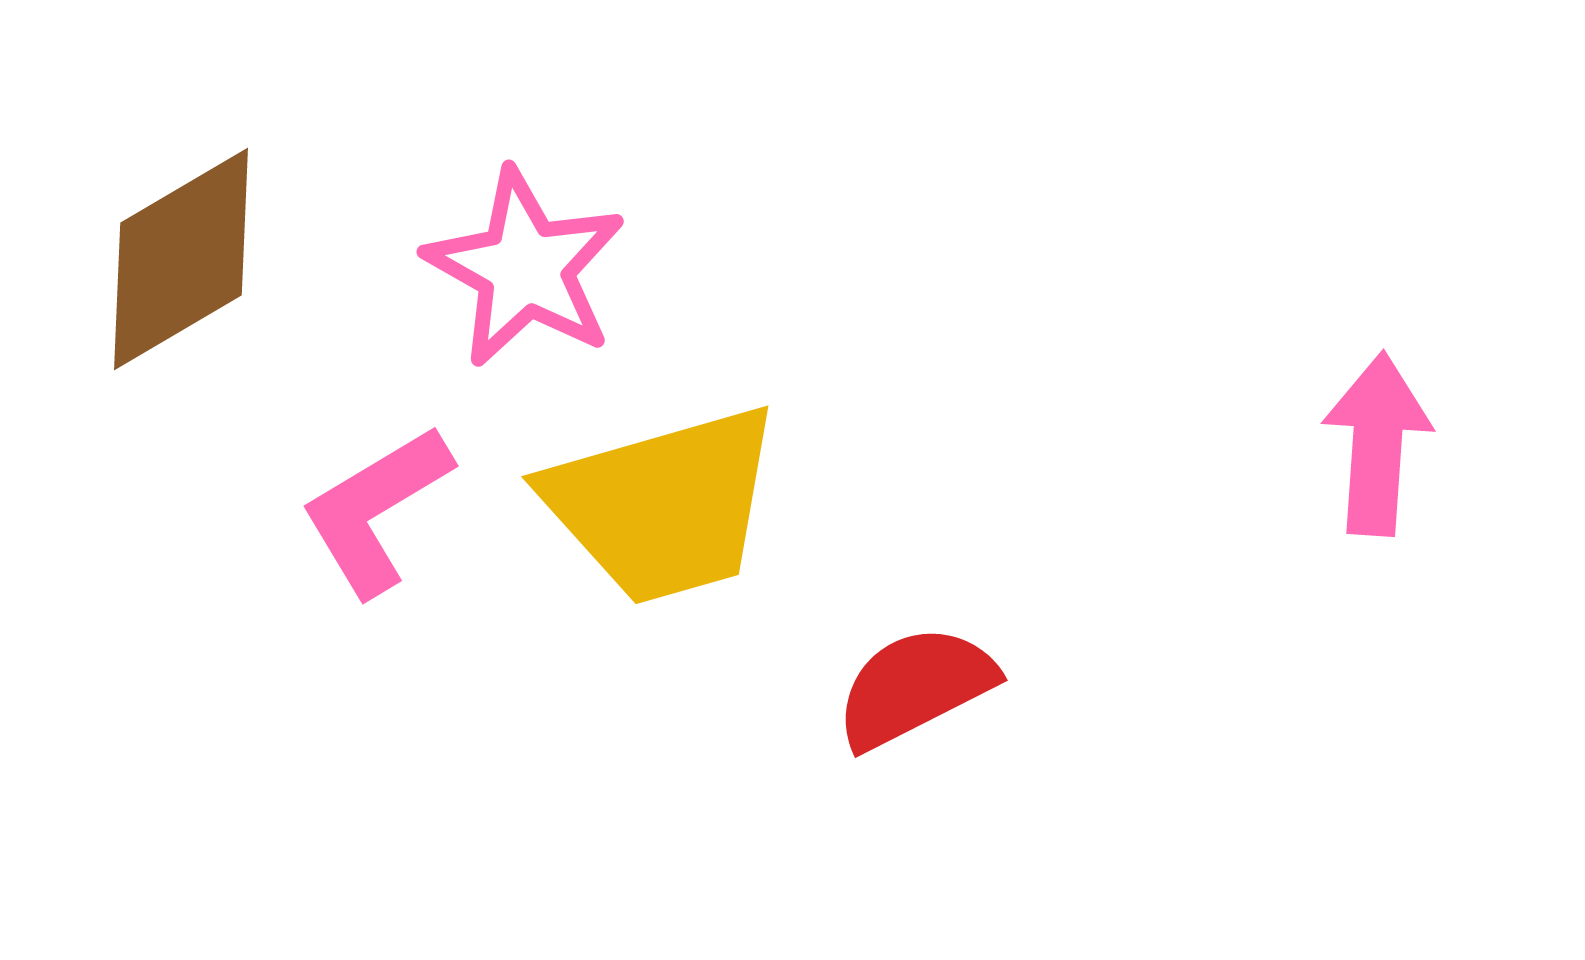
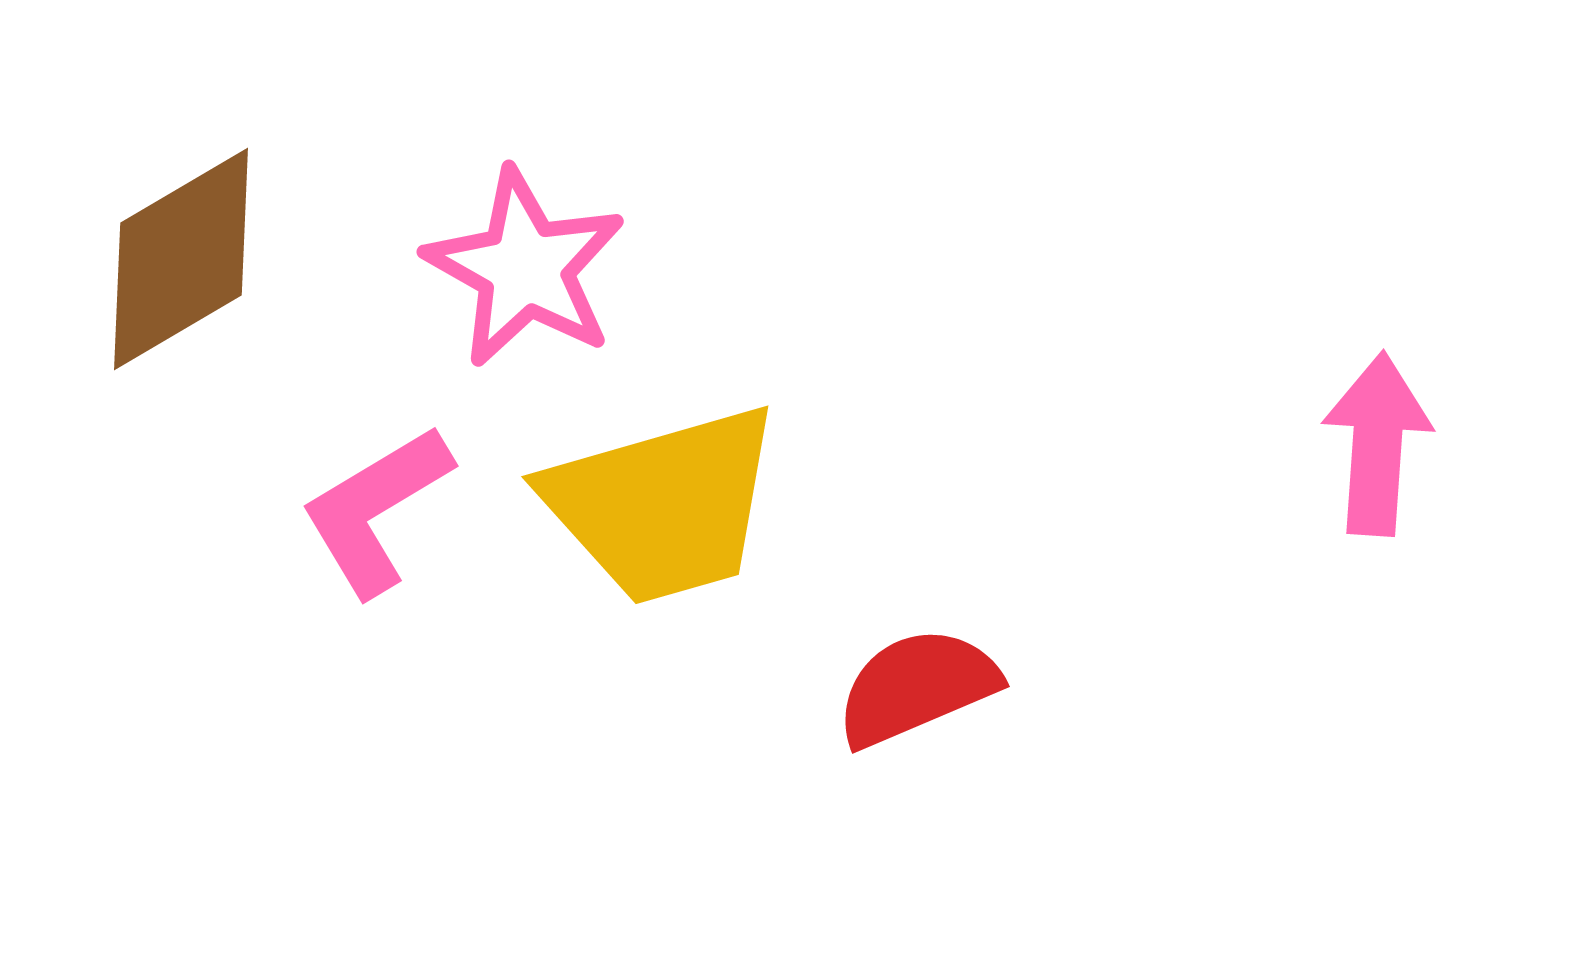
red semicircle: moved 2 px right; rotated 4 degrees clockwise
